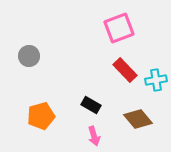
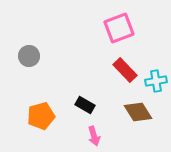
cyan cross: moved 1 px down
black rectangle: moved 6 px left
brown diamond: moved 7 px up; rotated 8 degrees clockwise
